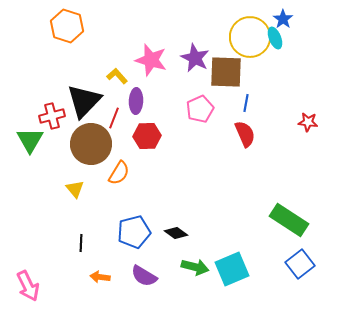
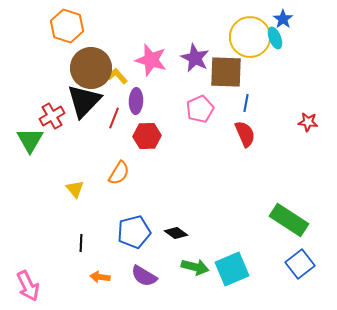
red cross: rotated 15 degrees counterclockwise
brown circle: moved 76 px up
